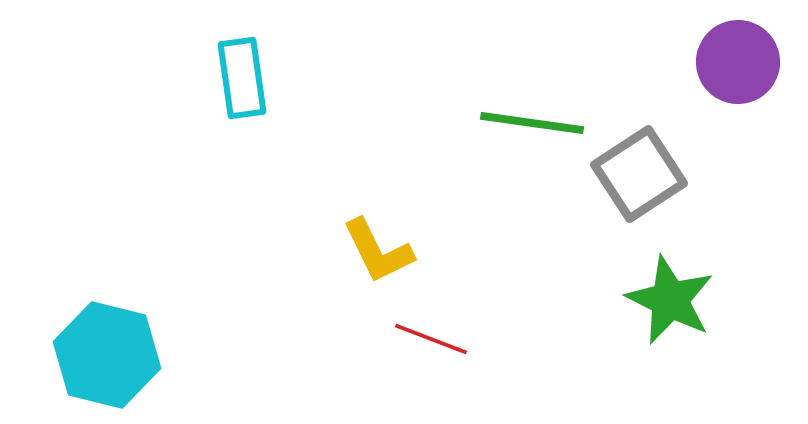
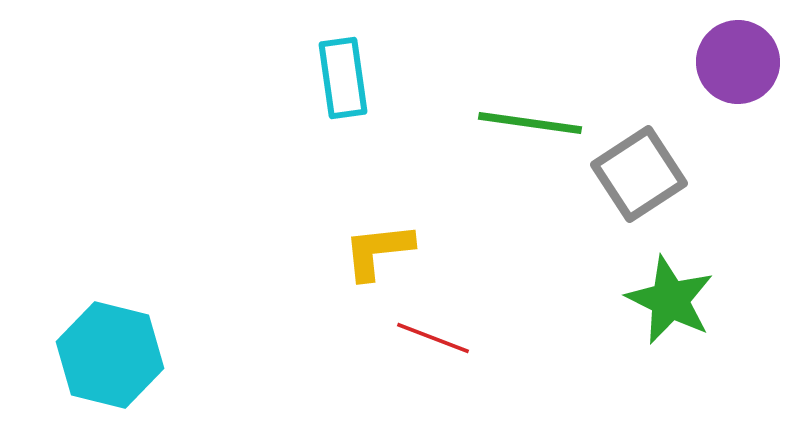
cyan rectangle: moved 101 px right
green line: moved 2 px left
yellow L-shape: rotated 110 degrees clockwise
red line: moved 2 px right, 1 px up
cyan hexagon: moved 3 px right
